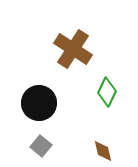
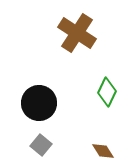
brown cross: moved 4 px right, 16 px up
gray square: moved 1 px up
brown diamond: rotated 20 degrees counterclockwise
